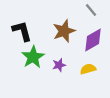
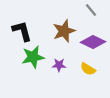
purple diamond: moved 2 px down; rotated 55 degrees clockwise
green star: rotated 20 degrees clockwise
purple star: rotated 16 degrees clockwise
yellow semicircle: rotated 133 degrees counterclockwise
